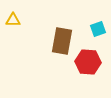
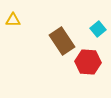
cyan square: rotated 21 degrees counterclockwise
brown rectangle: rotated 44 degrees counterclockwise
